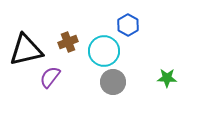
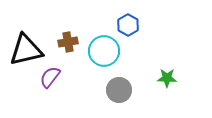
brown cross: rotated 12 degrees clockwise
gray circle: moved 6 px right, 8 px down
